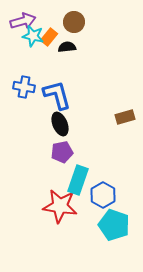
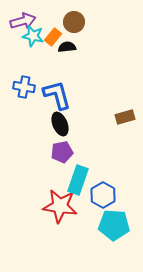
orange rectangle: moved 4 px right
cyan pentagon: rotated 16 degrees counterclockwise
